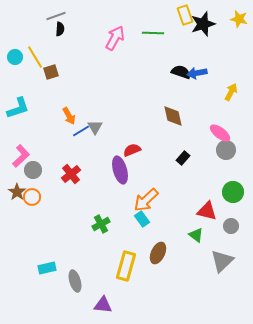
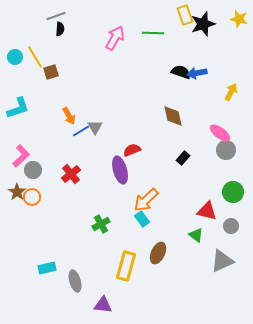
gray triangle at (222, 261): rotated 20 degrees clockwise
